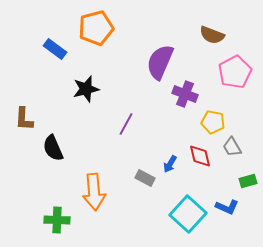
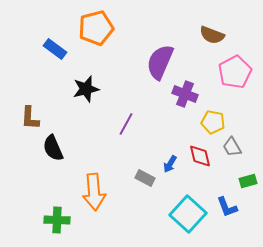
brown L-shape: moved 6 px right, 1 px up
blue L-shape: rotated 45 degrees clockwise
